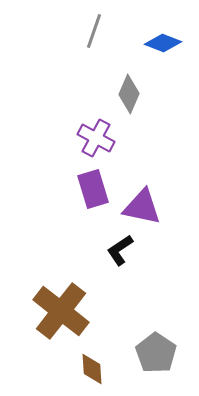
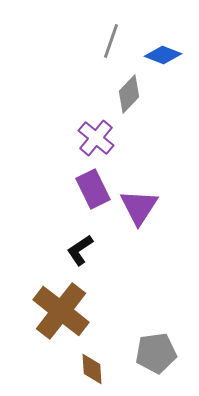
gray line: moved 17 px right, 10 px down
blue diamond: moved 12 px down
gray diamond: rotated 21 degrees clockwise
purple cross: rotated 12 degrees clockwise
purple rectangle: rotated 9 degrees counterclockwise
purple triangle: moved 3 px left; rotated 51 degrees clockwise
black L-shape: moved 40 px left
gray pentagon: rotated 30 degrees clockwise
